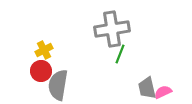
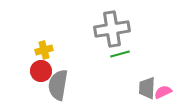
yellow cross: rotated 12 degrees clockwise
green line: rotated 54 degrees clockwise
gray trapezoid: rotated 15 degrees clockwise
